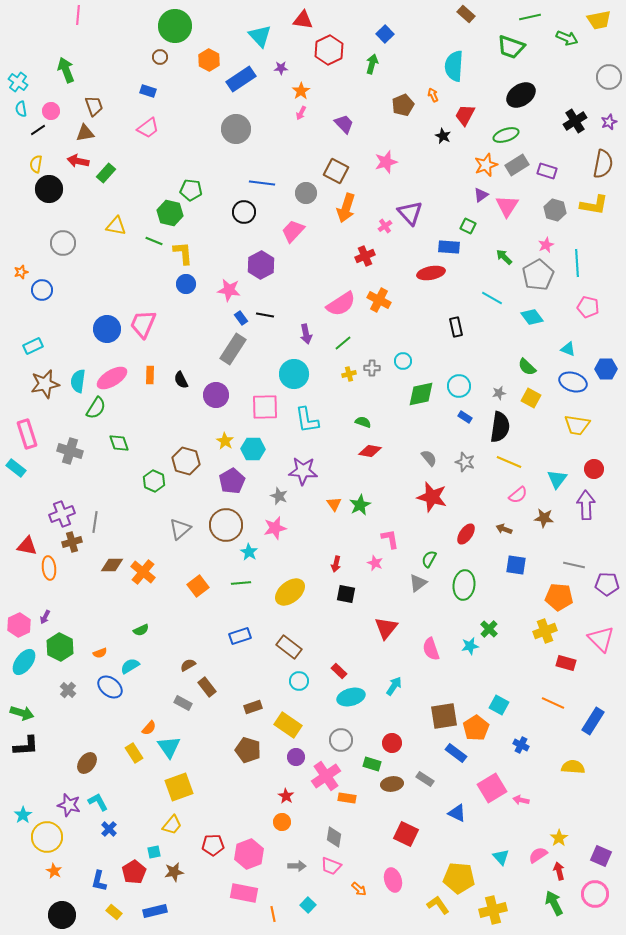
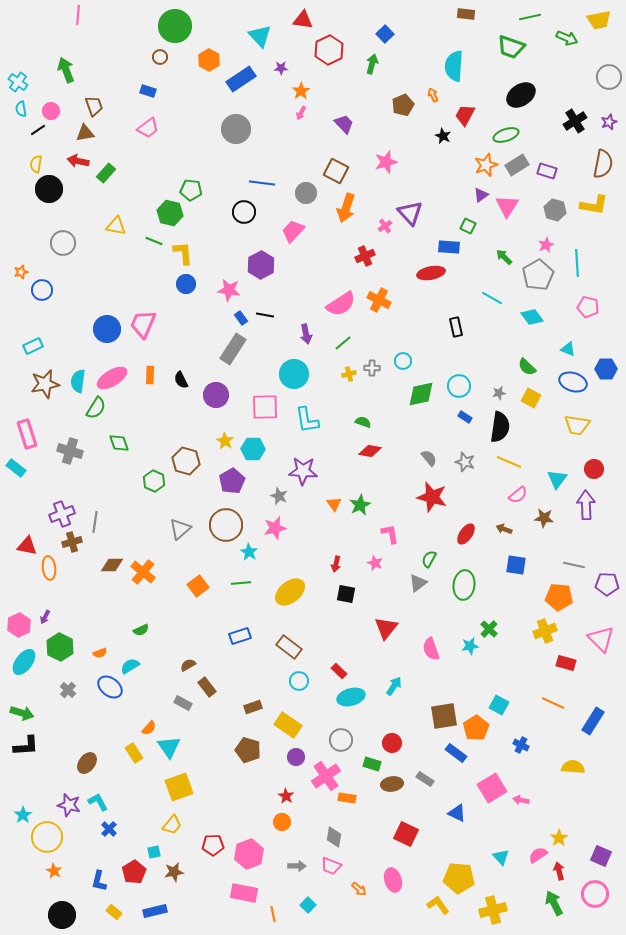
brown rectangle at (466, 14): rotated 36 degrees counterclockwise
pink L-shape at (390, 539): moved 5 px up
